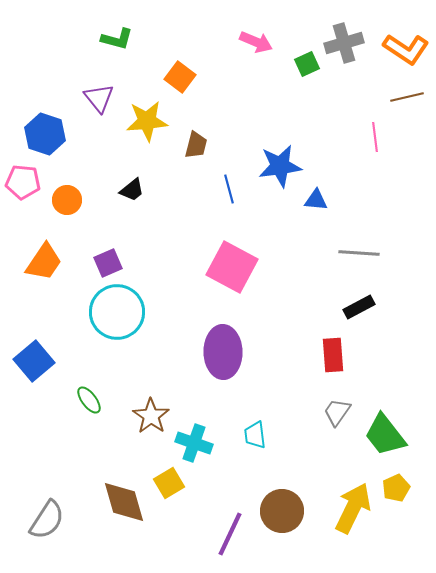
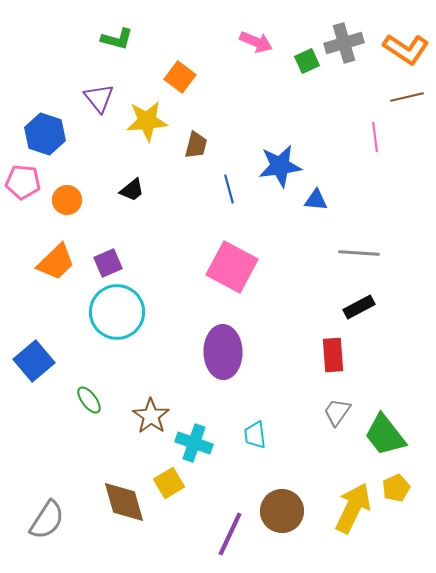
green square: moved 3 px up
orange trapezoid: moved 12 px right; rotated 12 degrees clockwise
